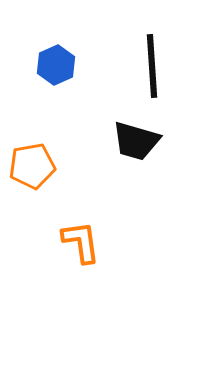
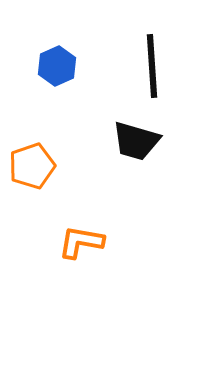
blue hexagon: moved 1 px right, 1 px down
orange pentagon: rotated 9 degrees counterclockwise
orange L-shape: rotated 72 degrees counterclockwise
